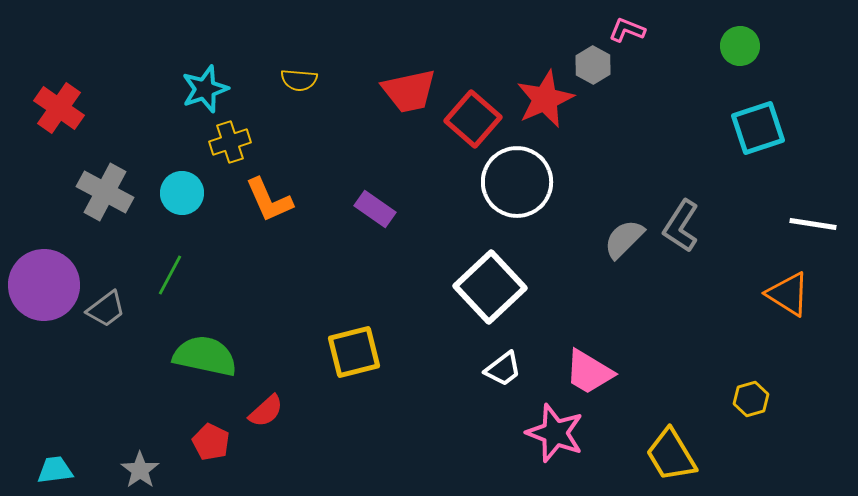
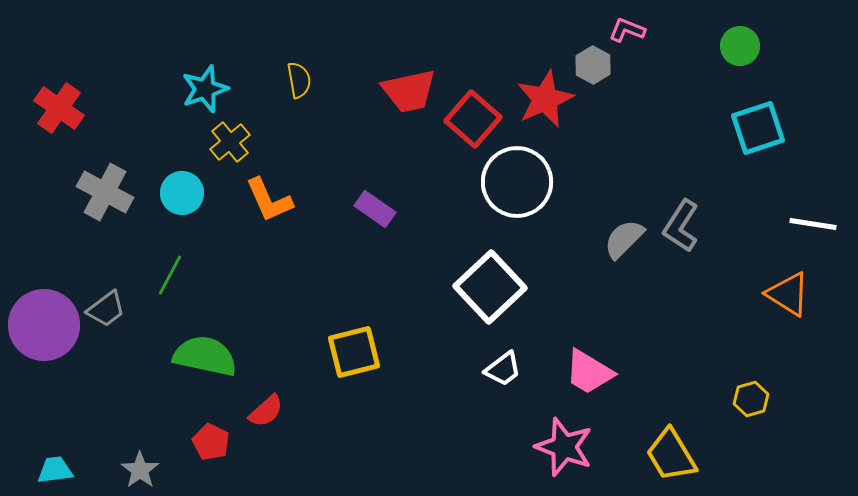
yellow semicircle: rotated 105 degrees counterclockwise
yellow cross: rotated 21 degrees counterclockwise
purple circle: moved 40 px down
pink star: moved 9 px right, 14 px down
